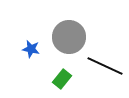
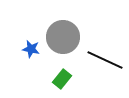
gray circle: moved 6 px left
black line: moved 6 px up
